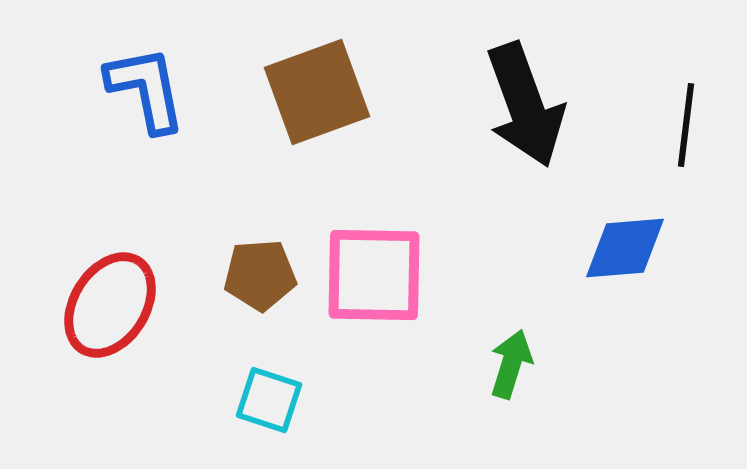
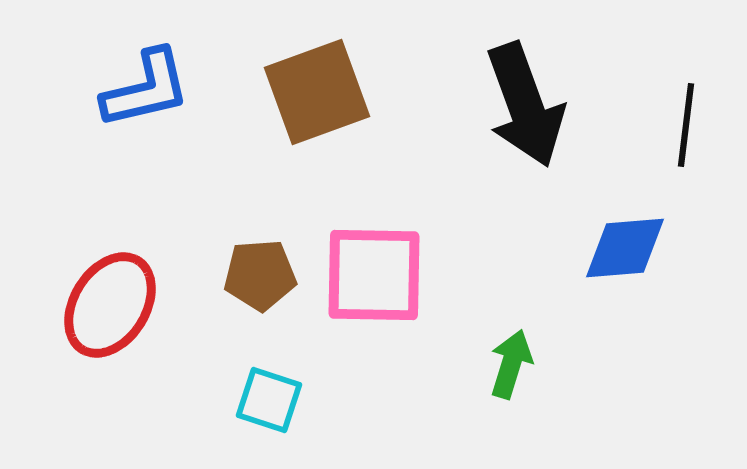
blue L-shape: rotated 88 degrees clockwise
